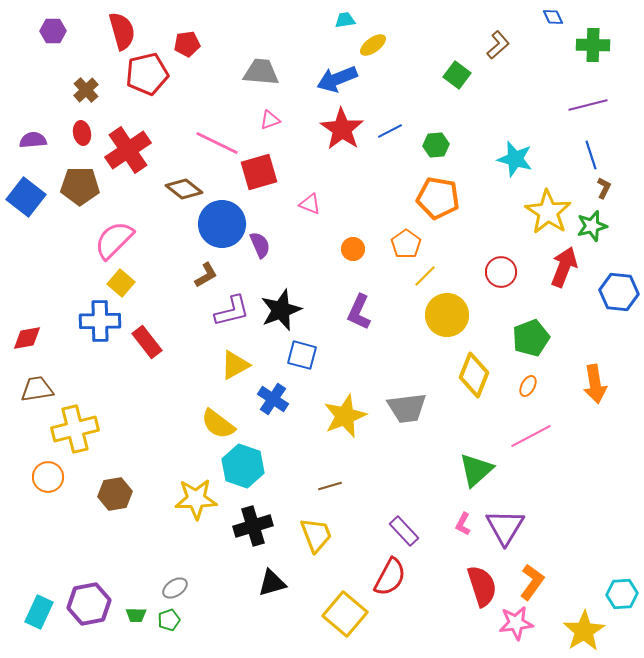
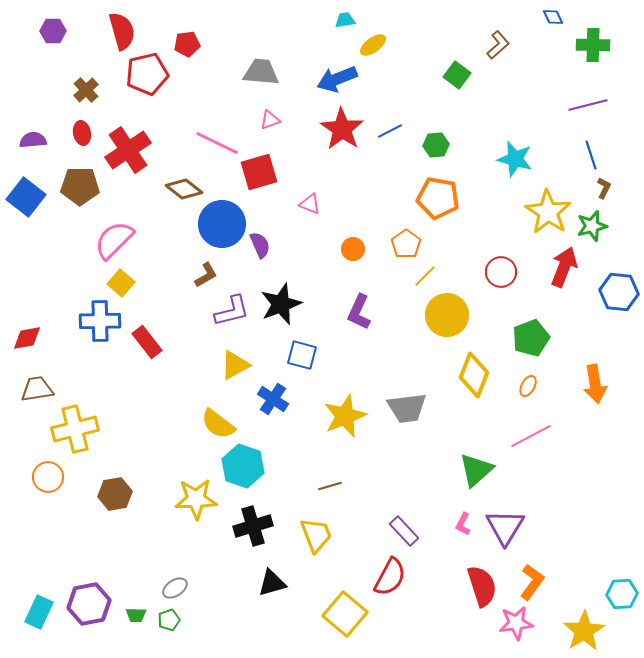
black star at (281, 310): moved 6 px up
